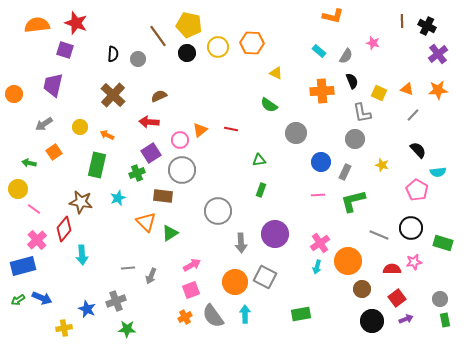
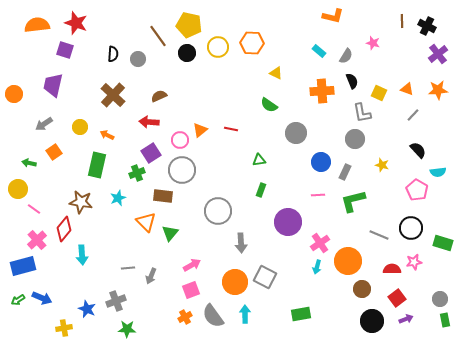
green triangle at (170, 233): rotated 18 degrees counterclockwise
purple circle at (275, 234): moved 13 px right, 12 px up
